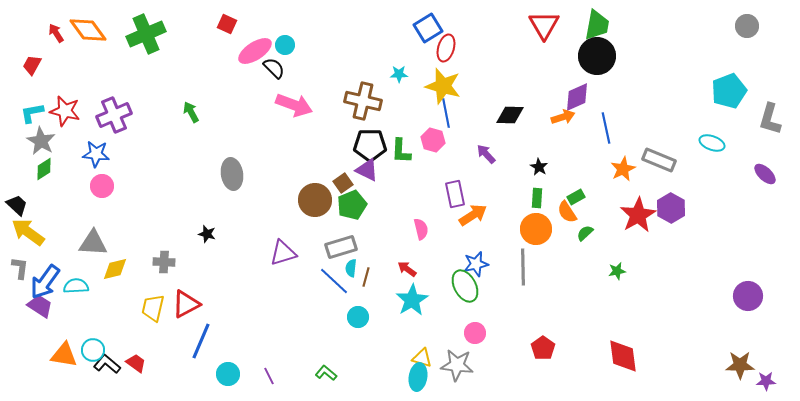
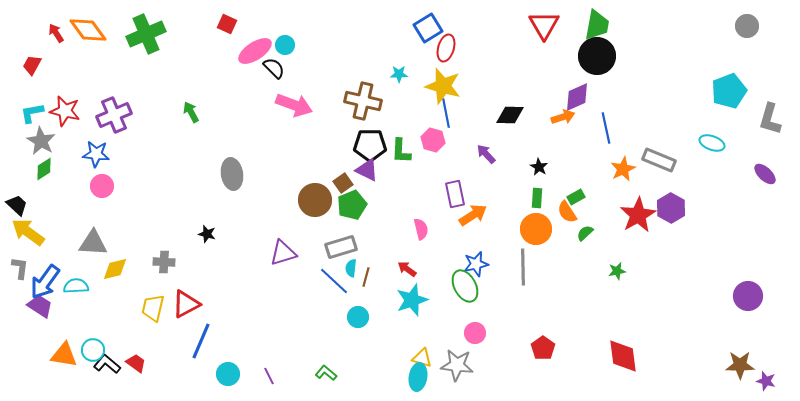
cyan star at (412, 300): rotated 12 degrees clockwise
purple star at (766, 381): rotated 18 degrees clockwise
